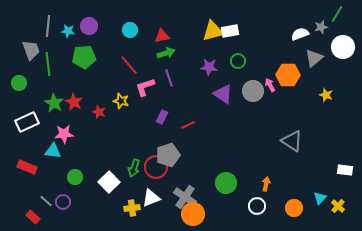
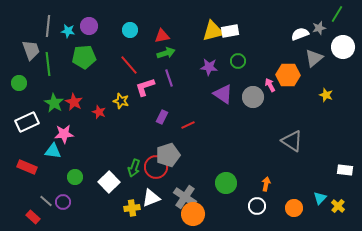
gray star at (321, 27): moved 2 px left, 1 px down
gray circle at (253, 91): moved 6 px down
